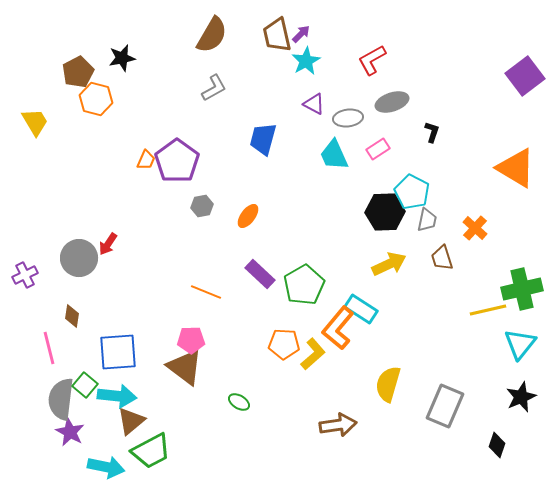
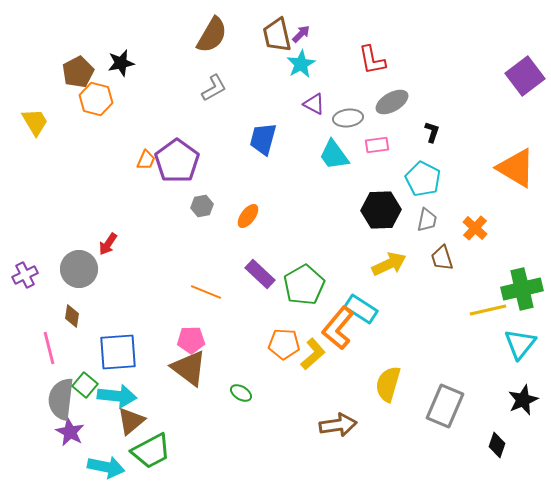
black star at (122, 58): moved 1 px left, 5 px down
red L-shape at (372, 60): rotated 72 degrees counterclockwise
cyan star at (306, 61): moved 5 px left, 3 px down
gray ellipse at (392, 102): rotated 12 degrees counterclockwise
pink rectangle at (378, 149): moved 1 px left, 4 px up; rotated 25 degrees clockwise
cyan trapezoid at (334, 155): rotated 12 degrees counterclockwise
cyan pentagon at (412, 192): moved 11 px right, 13 px up
black hexagon at (385, 212): moved 4 px left, 2 px up
gray circle at (79, 258): moved 11 px down
brown triangle at (185, 367): moved 4 px right, 1 px down
black star at (521, 397): moved 2 px right, 3 px down
green ellipse at (239, 402): moved 2 px right, 9 px up
